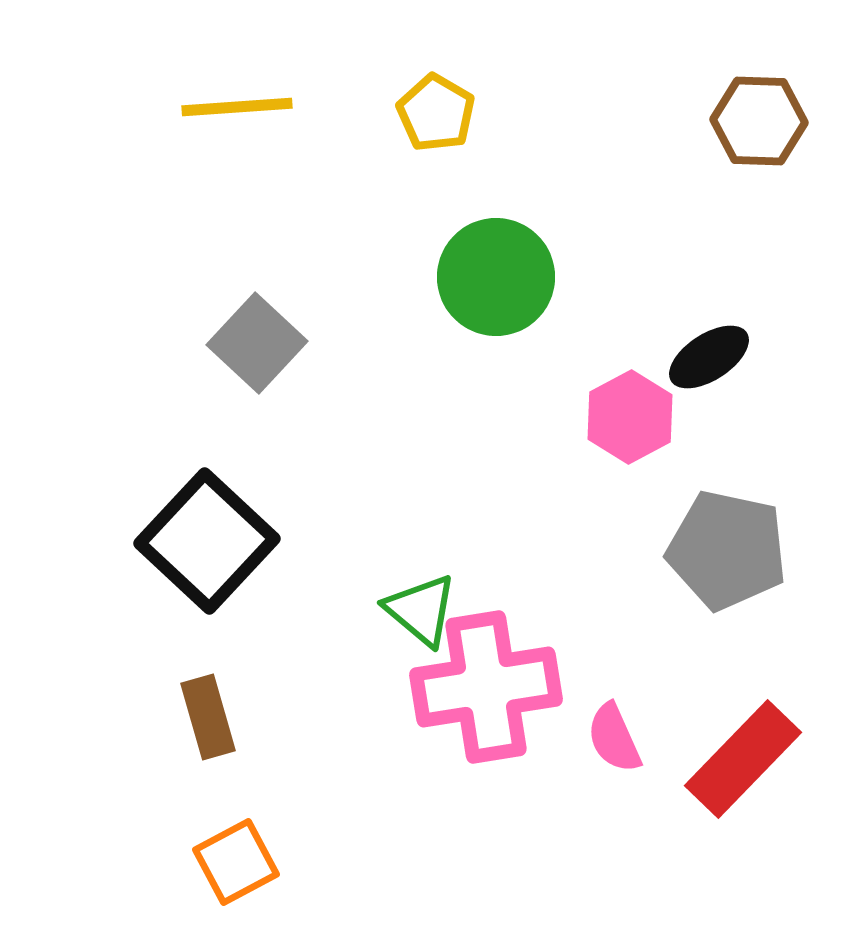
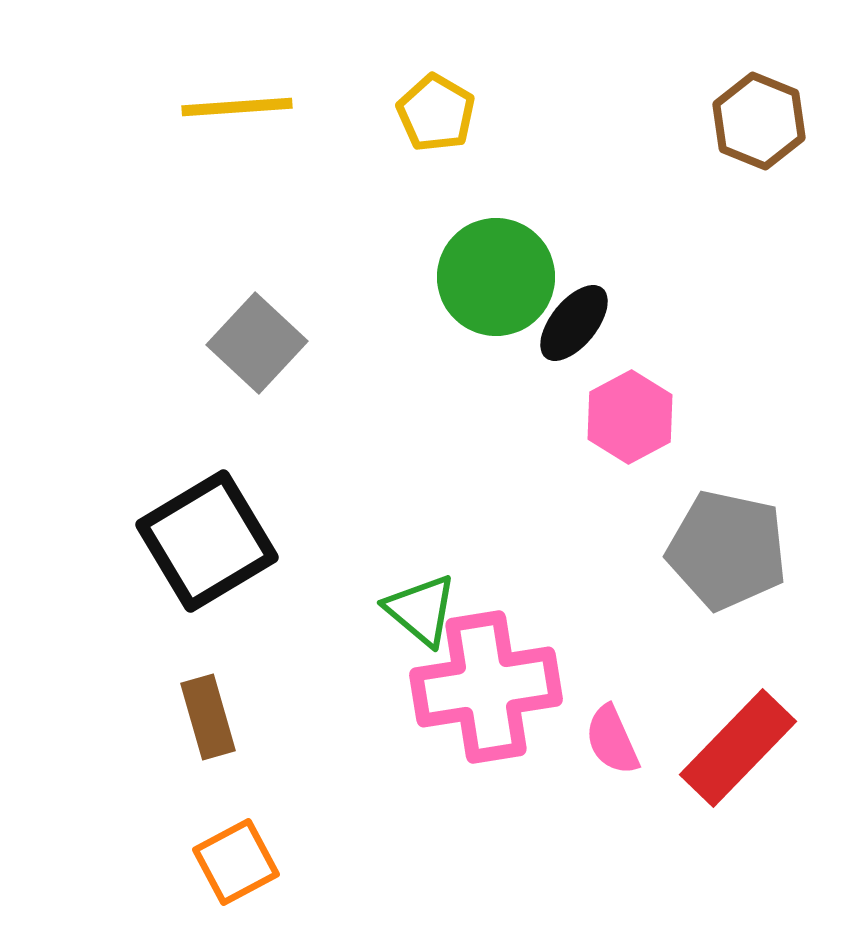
brown hexagon: rotated 20 degrees clockwise
black ellipse: moved 135 px left, 34 px up; rotated 18 degrees counterclockwise
black square: rotated 16 degrees clockwise
pink semicircle: moved 2 px left, 2 px down
red rectangle: moved 5 px left, 11 px up
